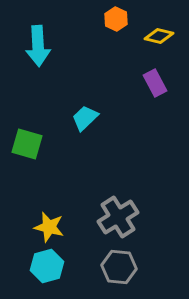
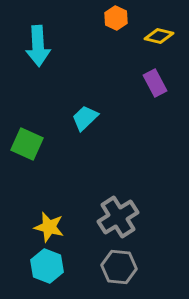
orange hexagon: moved 1 px up
green square: rotated 8 degrees clockwise
cyan hexagon: rotated 24 degrees counterclockwise
